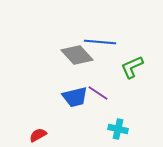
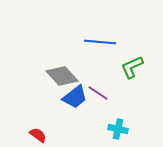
gray diamond: moved 15 px left, 21 px down
blue trapezoid: rotated 24 degrees counterclockwise
red semicircle: rotated 66 degrees clockwise
